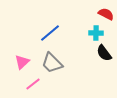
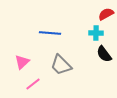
red semicircle: rotated 56 degrees counterclockwise
blue line: rotated 45 degrees clockwise
black semicircle: moved 1 px down
gray trapezoid: moved 9 px right, 2 px down
